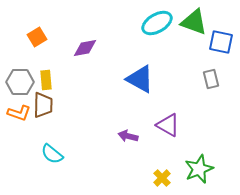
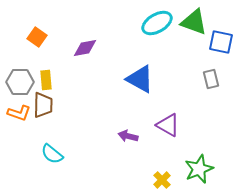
orange square: rotated 24 degrees counterclockwise
yellow cross: moved 2 px down
